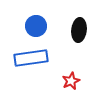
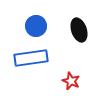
black ellipse: rotated 25 degrees counterclockwise
red star: rotated 24 degrees counterclockwise
